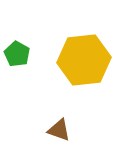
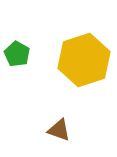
yellow hexagon: rotated 12 degrees counterclockwise
